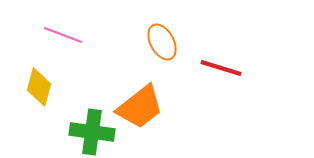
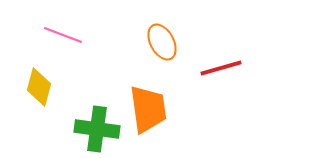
red line: rotated 33 degrees counterclockwise
orange trapezoid: moved 8 px right, 2 px down; rotated 60 degrees counterclockwise
green cross: moved 5 px right, 3 px up
